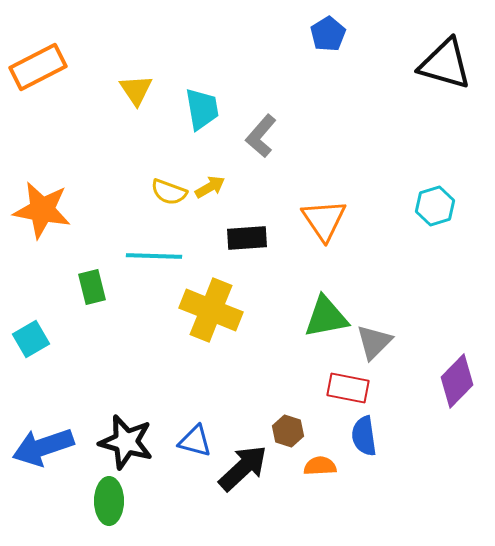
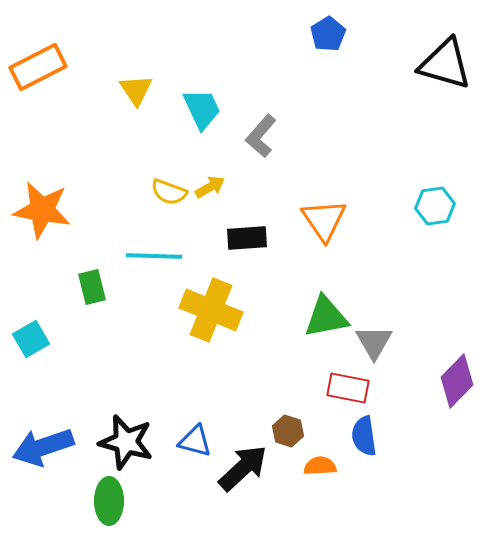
cyan trapezoid: rotated 15 degrees counterclockwise
cyan hexagon: rotated 9 degrees clockwise
gray triangle: rotated 15 degrees counterclockwise
